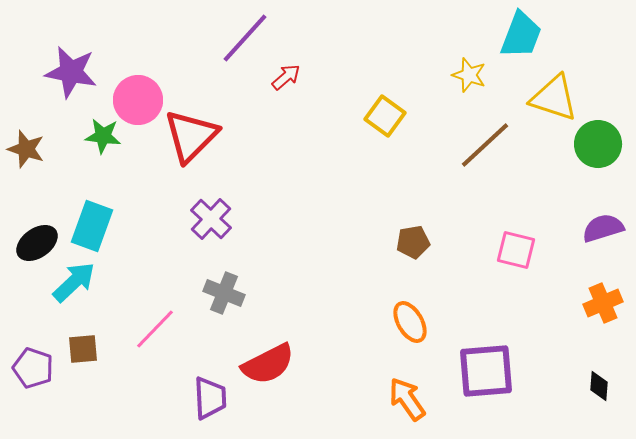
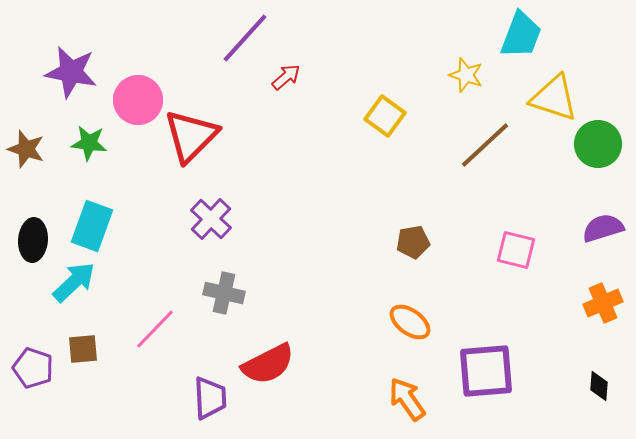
yellow star: moved 3 px left
green star: moved 14 px left, 7 px down
black ellipse: moved 4 px left, 3 px up; rotated 51 degrees counterclockwise
gray cross: rotated 9 degrees counterclockwise
orange ellipse: rotated 24 degrees counterclockwise
